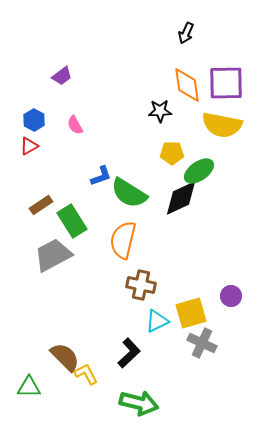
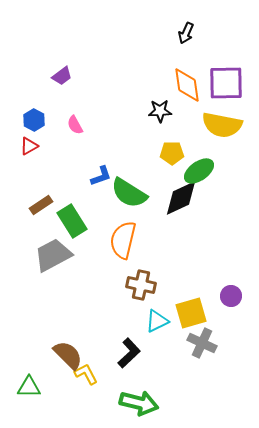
brown semicircle: moved 3 px right, 2 px up
